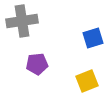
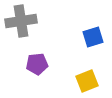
gray cross: moved 1 px left
blue square: moved 1 px up
